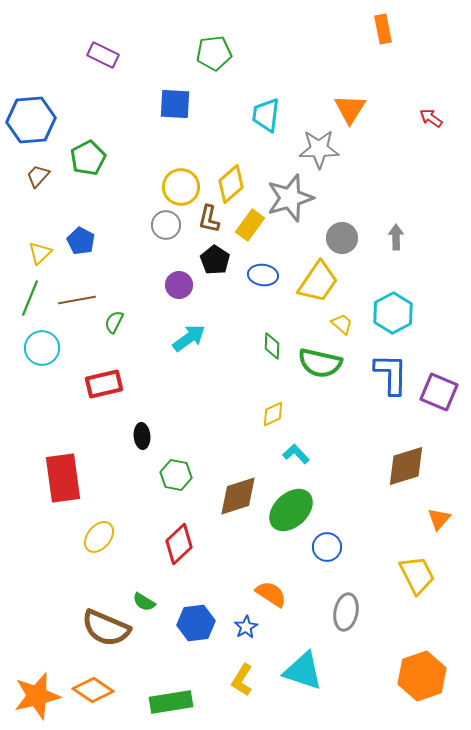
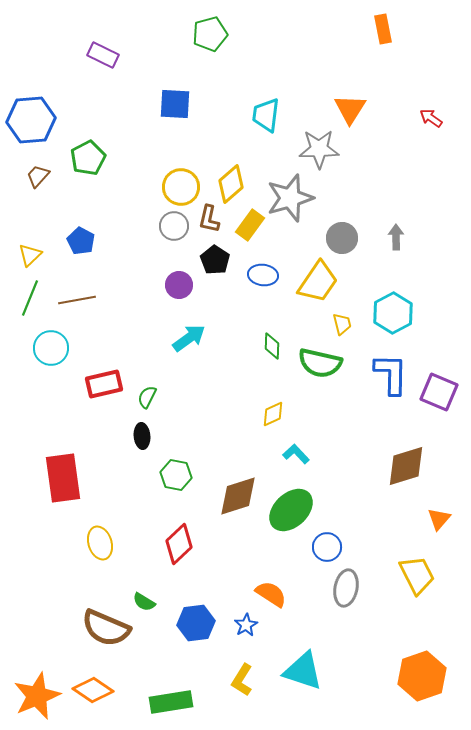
green pentagon at (214, 53): moved 4 px left, 19 px up; rotated 8 degrees counterclockwise
gray circle at (166, 225): moved 8 px right, 1 px down
yellow triangle at (40, 253): moved 10 px left, 2 px down
green semicircle at (114, 322): moved 33 px right, 75 px down
yellow trapezoid at (342, 324): rotated 35 degrees clockwise
cyan circle at (42, 348): moved 9 px right
yellow ellipse at (99, 537): moved 1 px right, 6 px down; rotated 56 degrees counterclockwise
gray ellipse at (346, 612): moved 24 px up
blue star at (246, 627): moved 2 px up
orange star at (37, 696): rotated 9 degrees counterclockwise
